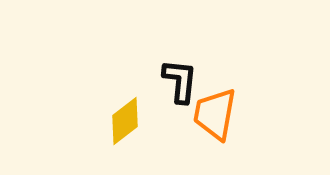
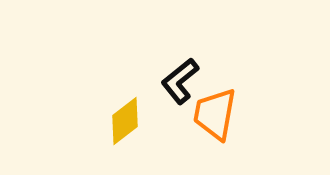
black L-shape: rotated 135 degrees counterclockwise
